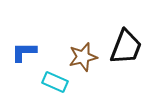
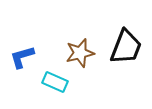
blue L-shape: moved 2 px left, 5 px down; rotated 16 degrees counterclockwise
brown star: moved 3 px left, 4 px up
